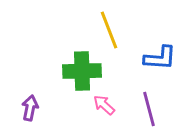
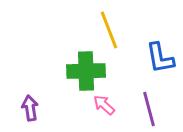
blue L-shape: rotated 76 degrees clockwise
green cross: moved 4 px right
purple arrow: rotated 20 degrees counterclockwise
